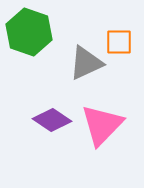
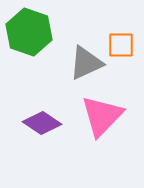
orange square: moved 2 px right, 3 px down
purple diamond: moved 10 px left, 3 px down
pink triangle: moved 9 px up
